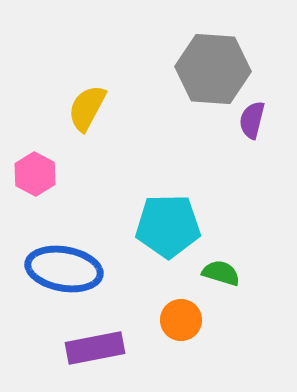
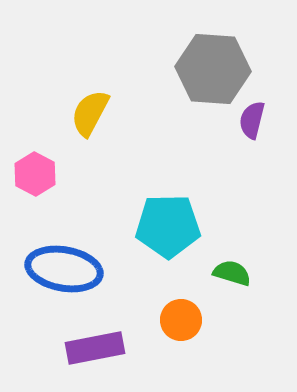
yellow semicircle: moved 3 px right, 5 px down
green semicircle: moved 11 px right
